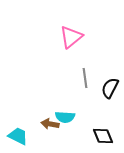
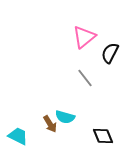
pink triangle: moved 13 px right
gray line: rotated 30 degrees counterclockwise
black semicircle: moved 35 px up
cyan semicircle: rotated 12 degrees clockwise
brown arrow: rotated 132 degrees counterclockwise
